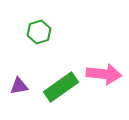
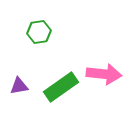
green hexagon: rotated 10 degrees clockwise
